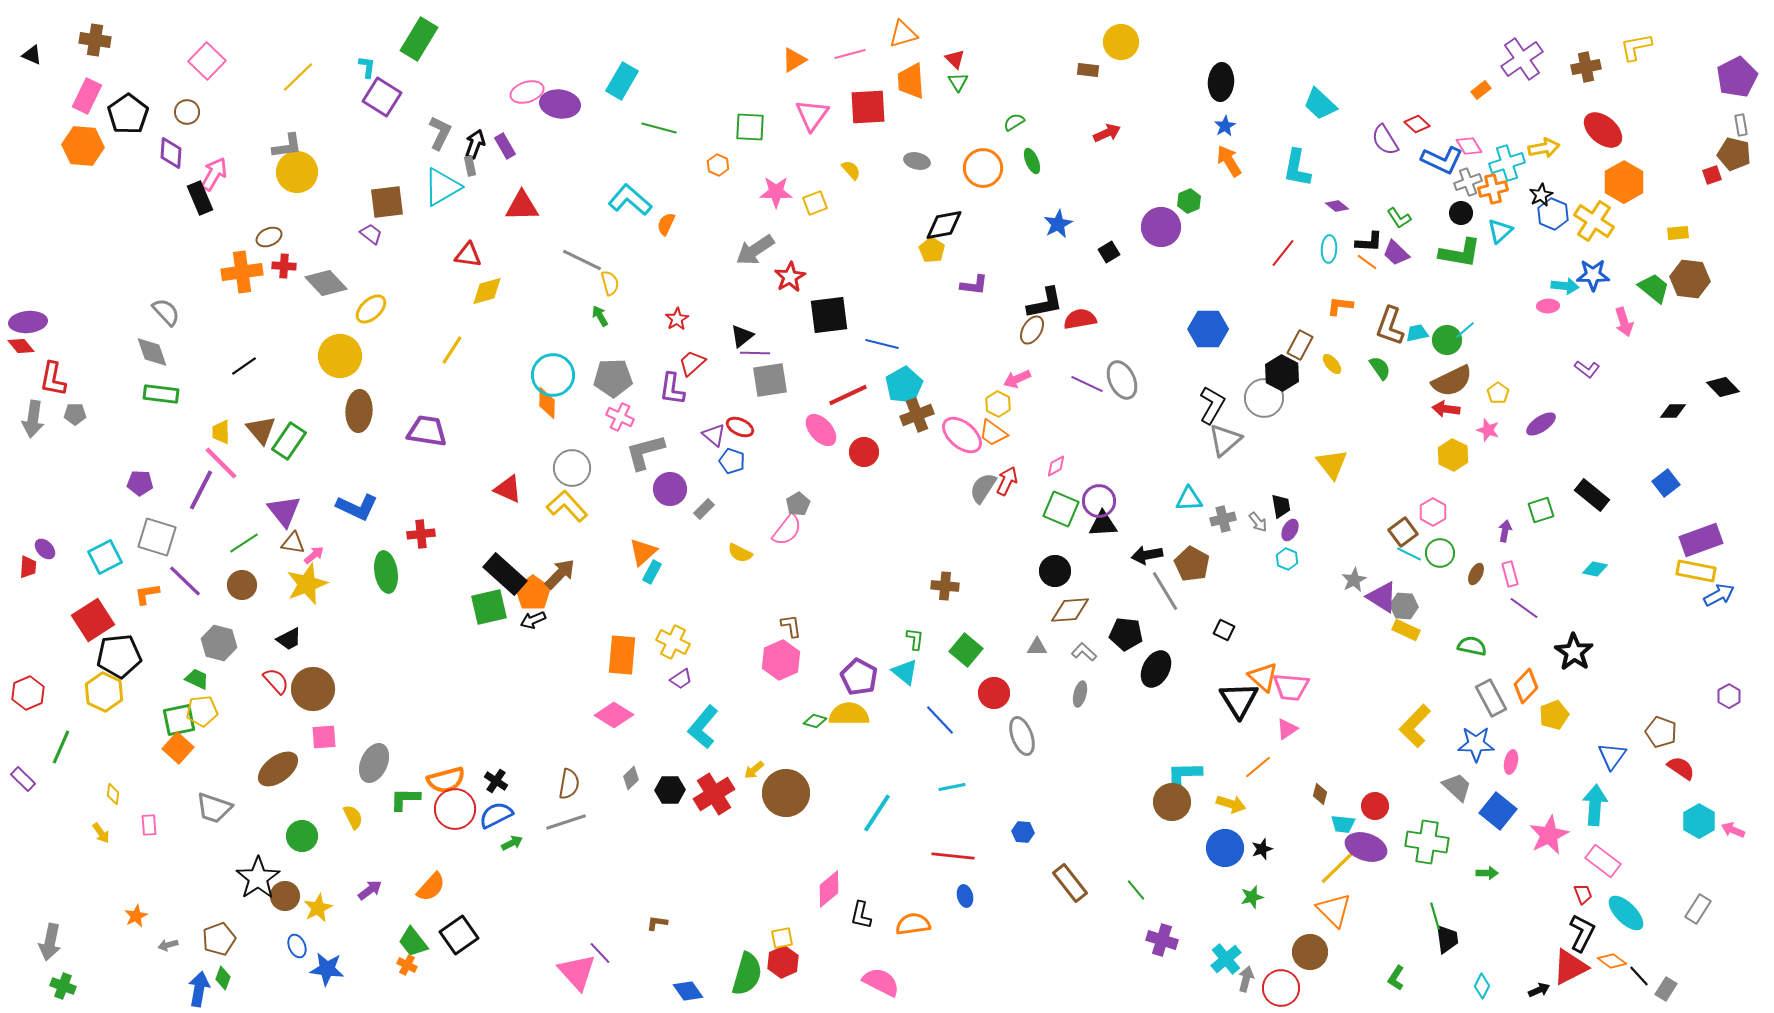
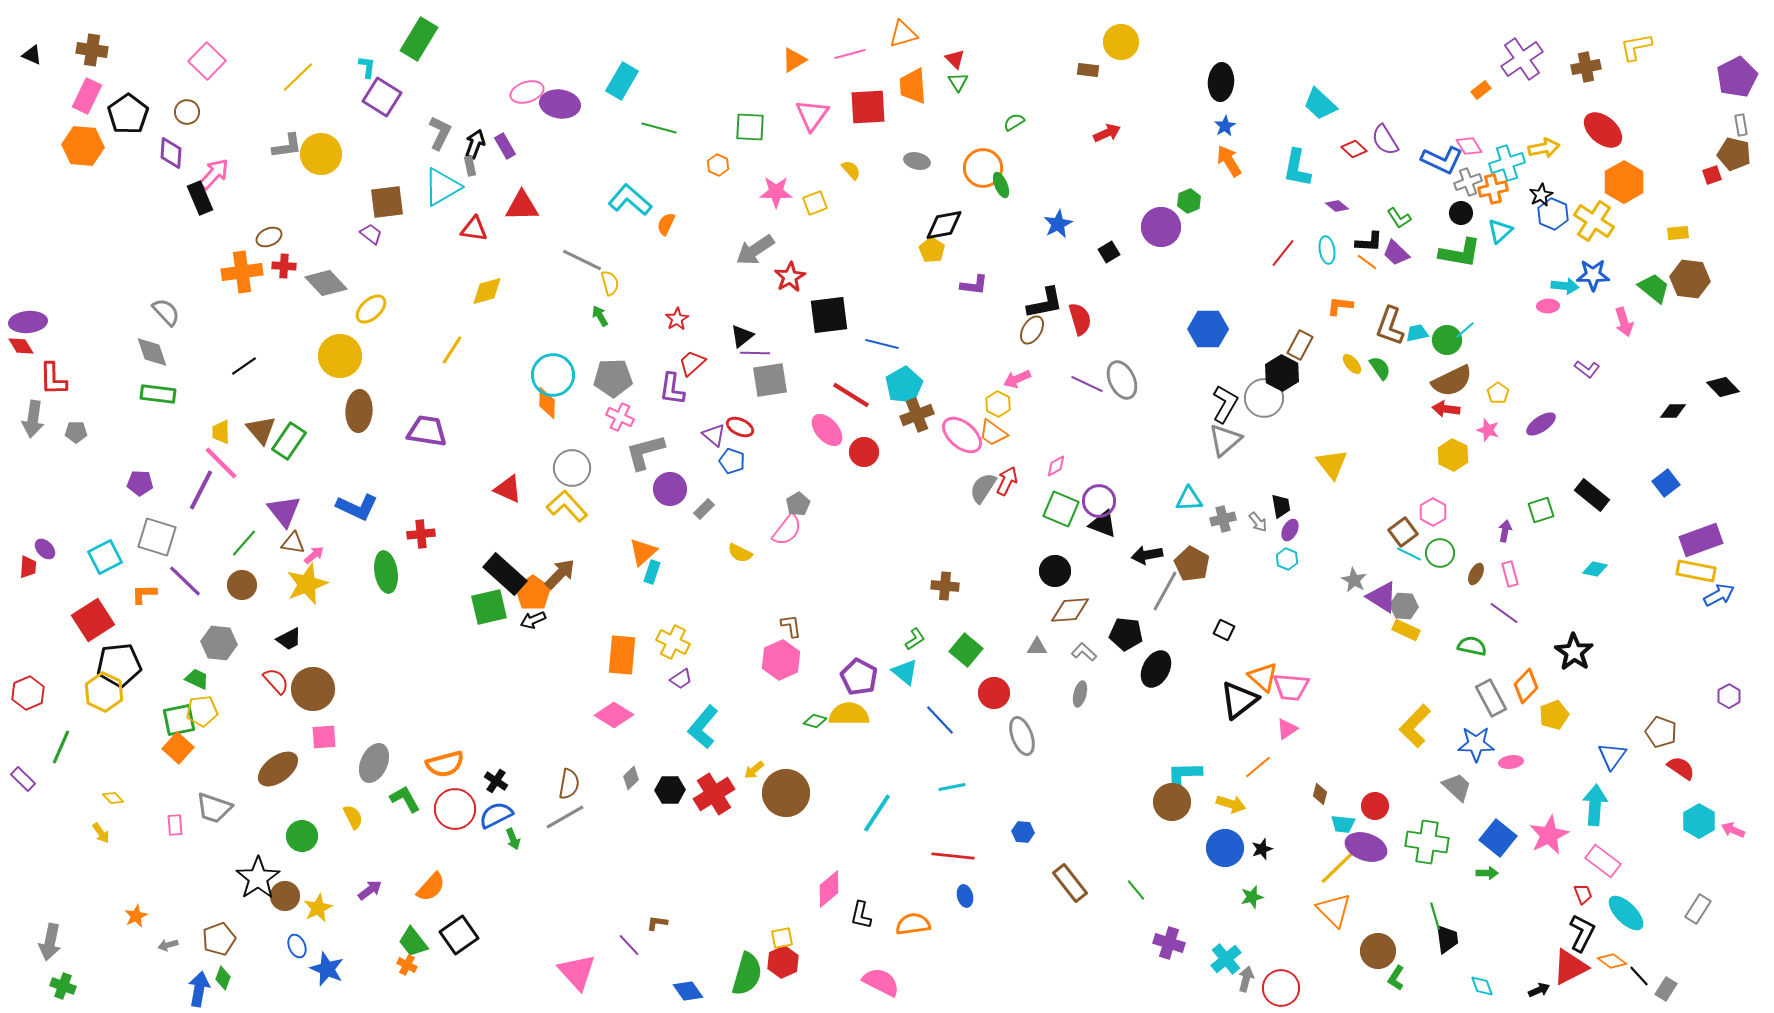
brown cross at (95, 40): moved 3 px left, 10 px down
orange trapezoid at (911, 81): moved 2 px right, 5 px down
red diamond at (1417, 124): moved 63 px left, 25 px down
green ellipse at (1032, 161): moved 31 px left, 24 px down
yellow circle at (297, 172): moved 24 px right, 18 px up
pink arrow at (214, 174): rotated 12 degrees clockwise
cyan ellipse at (1329, 249): moved 2 px left, 1 px down; rotated 12 degrees counterclockwise
red triangle at (468, 255): moved 6 px right, 26 px up
red semicircle at (1080, 319): rotated 84 degrees clockwise
red diamond at (21, 346): rotated 8 degrees clockwise
yellow ellipse at (1332, 364): moved 20 px right
red L-shape at (53, 379): rotated 12 degrees counterclockwise
green rectangle at (161, 394): moved 3 px left
red line at (848, 395): moved 3 px right; rotated 57 degrees clockwise
black L-shape at (1212, 405): moved 13 px right, 1 px up
gray pentagon at (75, 414): moved 1 px right, 18 px down
pink ellipse at (821, 430): moved 6 px right
black triangle at (1103, 524): rotated 24 degrees clockwise
green line at (244, 543): rotated 16 degrees counterclockwise
cyan rectangle at (652, 572): rotated 10 degrees counterclockwise
gray star at (1354, 580): rotated 15 degrees counterclockwise
gray line at (1165, 591): rotated 60 degrees clockwise
orange L-shape at (147, 594): moved 3 px left; rotated 8 degrees clockwise
purple line at (1524, 608): moved 20 px left, 5 px down
green L-shape at (915, 639): rotated 50 degrees clockwise
gray hexagon at (219, 643): rotated 8 degrees counterclockwise
black pentagon at (119, 656): moved 9 px down
black triangle at (1239, 700): rotated 24 degrees clockwise
pink ellipse at (1511, 762): rotated 70 degrees clockwise
orange semicircle at (446, 780): moved 1 px left, 16 px up
yellow diamond at (113, 794): moved 4 px down; rotated 50 degrees counterclockwise
green L-shape at (405, 799): rotated 60 degrees clockwise
blue square at (1498, 811): moved 27 px down
gray line at (566, 822): moved 1 px left, 5 px up; rotated 12 degrees counterclockwise
pink rectangle at (149, 825): moved 26 px right
green arrow at (512, 843): moved 1 px right, 4 px up; rotated 95 degrees clockwise
purple cross at (1162, 940): moved 7 px right, 3 px down
brown circle at (1310, 952): moved 68 px right, 1 px up
purple line at (600, 953): moved 29 px right, 8 px up
blue star at (327, 969): rotated 16 degrees clockwise
cyan diamond at (1482, 986): rotated 45 degrees counterclockwise
